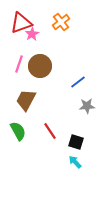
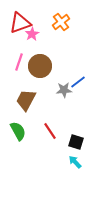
red triangle: moved 1 px left
pink line: moved 2 px up
gray star: moved 23 px left, 16 px up
